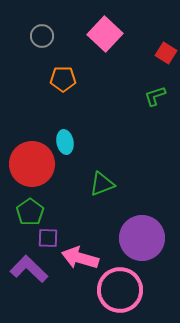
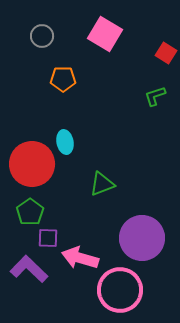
pink square: rotated 12 degrees counterclockwise
